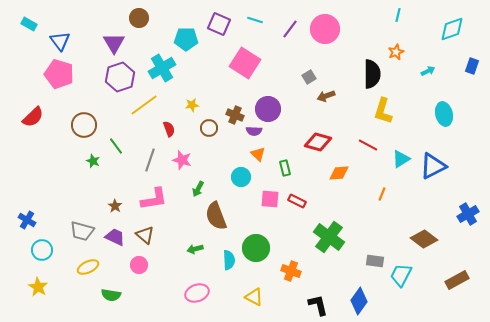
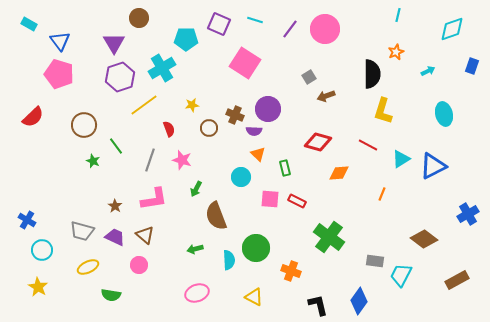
green arrow at (198, 189): moved 2 px left
